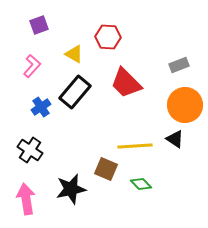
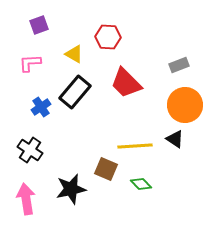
pink L-shape: moved 2 px left, 3 px up; rotated 135 degrees counterclockwise
